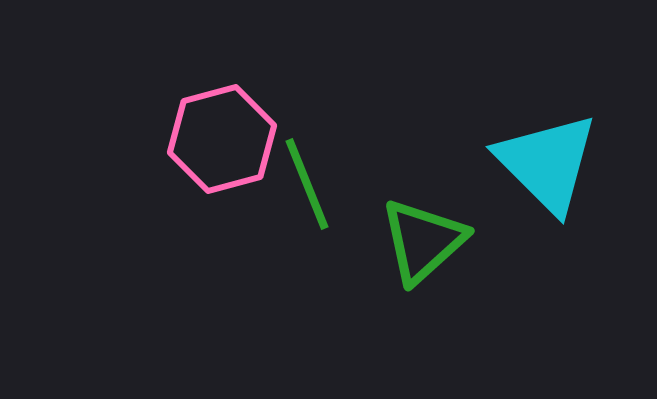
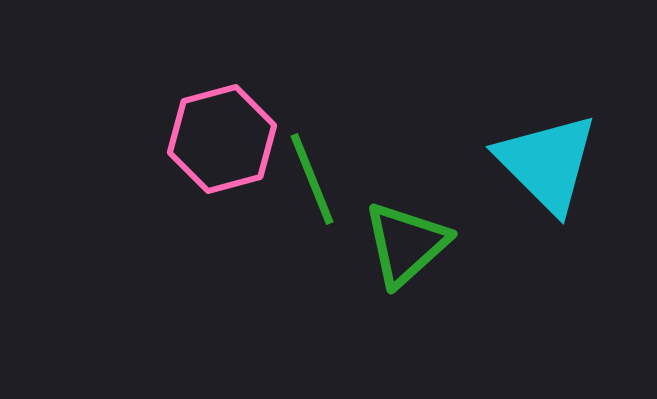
green line: moved 5 px right, 5 px up
green triangle: moved 17 px left, 3 px down
